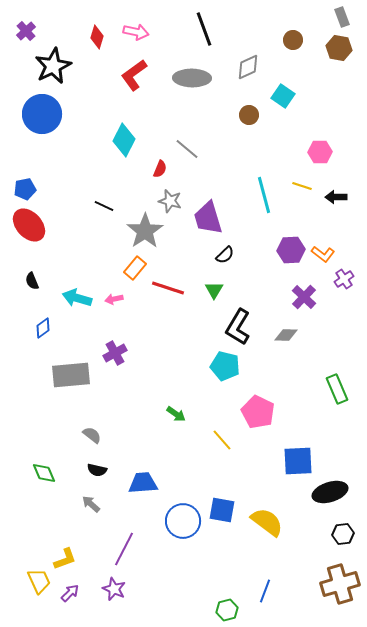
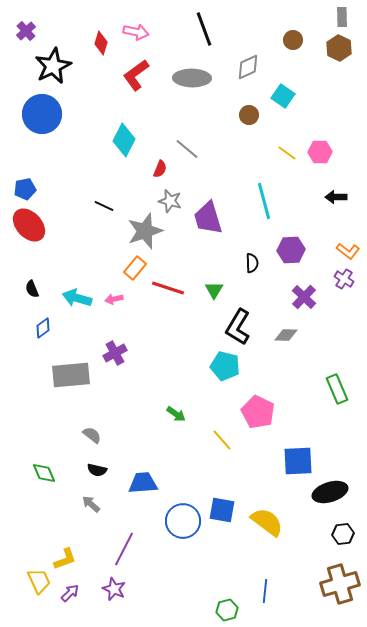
gray rectangle at (342, 17): rotated 18 degrees clockwise
red diamond at (97, 37): moved 4 px right, 6 px down
brown hexagon at (339, 48): rotated 15 degrees clockwise
red L-shape at (134, 75): moved 2 px right
yellow line at (302, 186): moved 15 px left, 33 px up; rotated 18 degrees clockwise
cyan line at (264, 195): moved 6 px down
gray star at (145, 231): rotated 15 degrees clockwise
orange L-shape at (323, 254): moved 25 px right, 3 px up
black semicircle at (225, 255): moved 27 px right, 8 px down; rotated 48 degrees counterclockwise
purple cross at (344, 279): rotated 24 degrees counterclockwise
black semicircle at (32, 281): moved 8 px down
blue line at (265, 591): rotated 15 degrees counterclockwise
